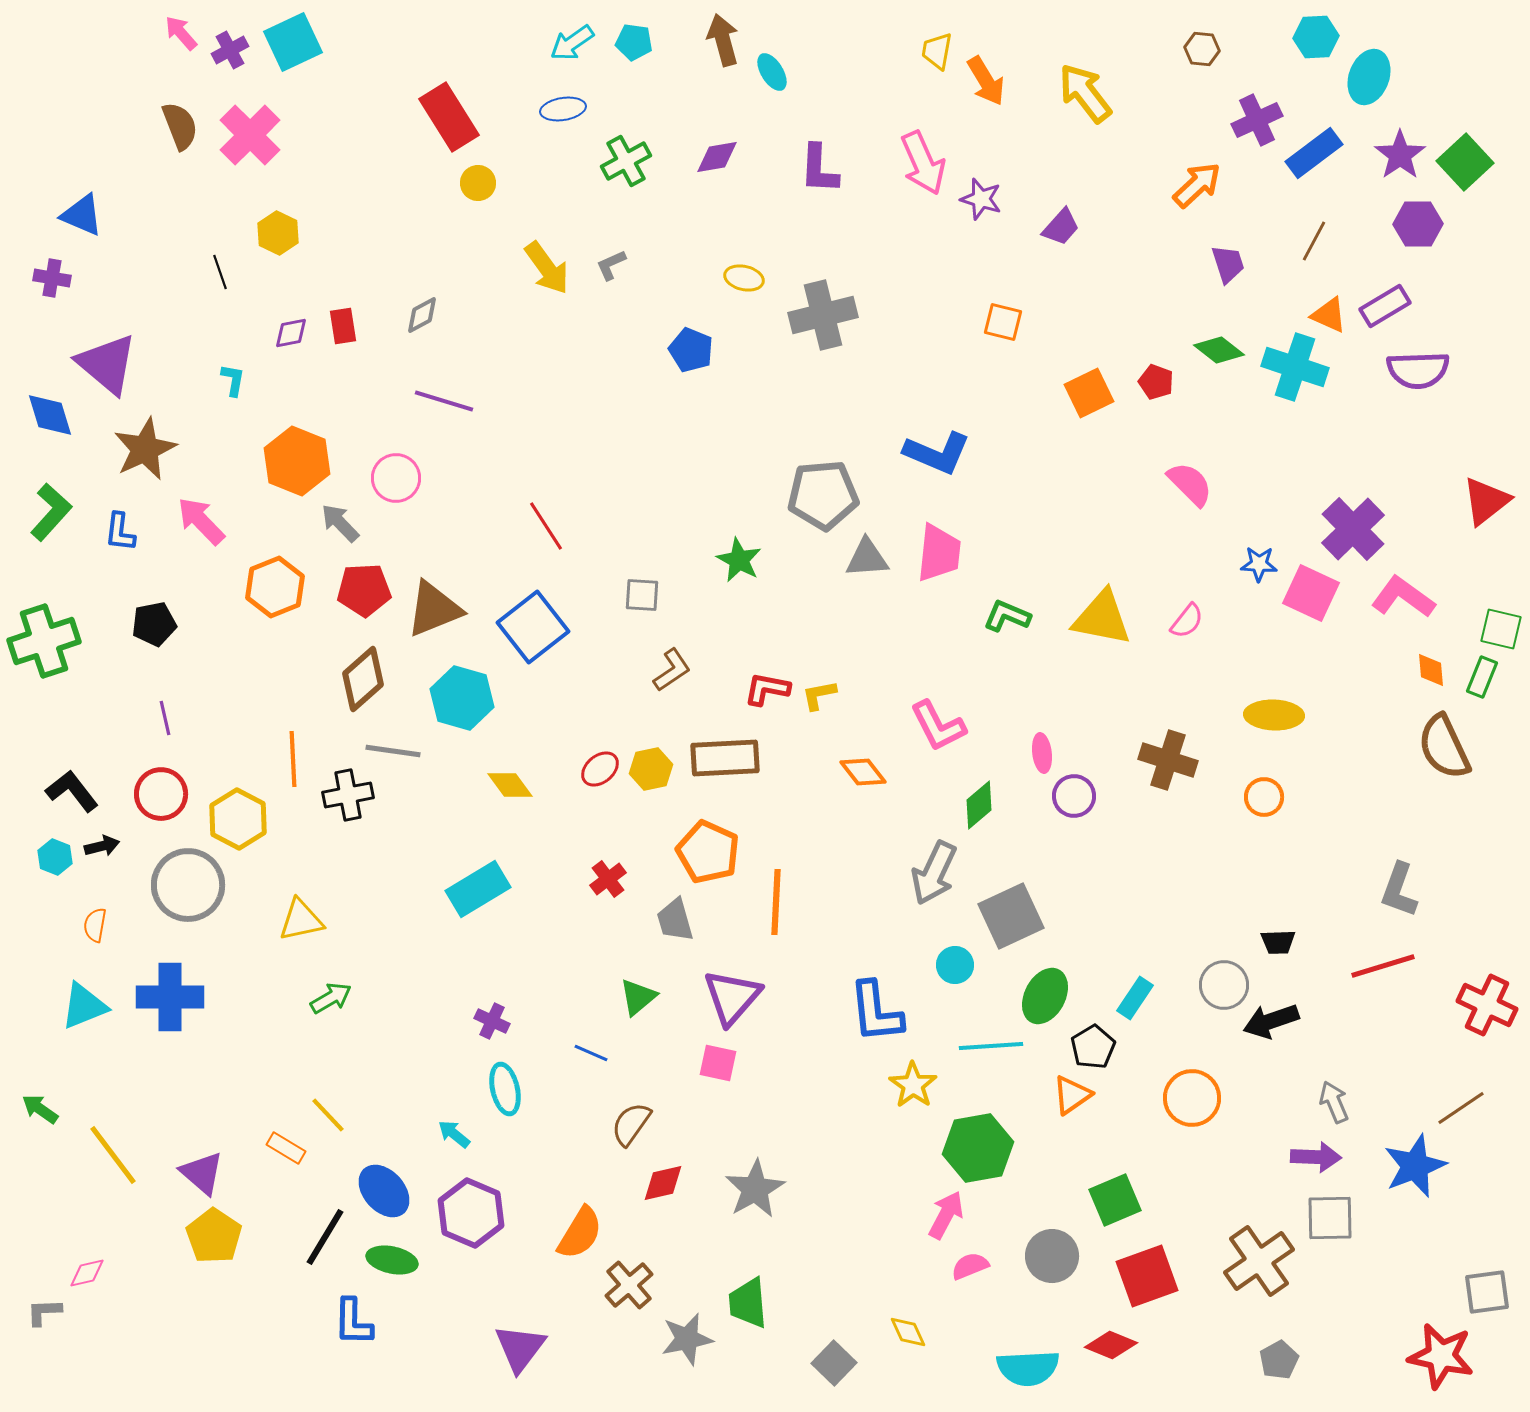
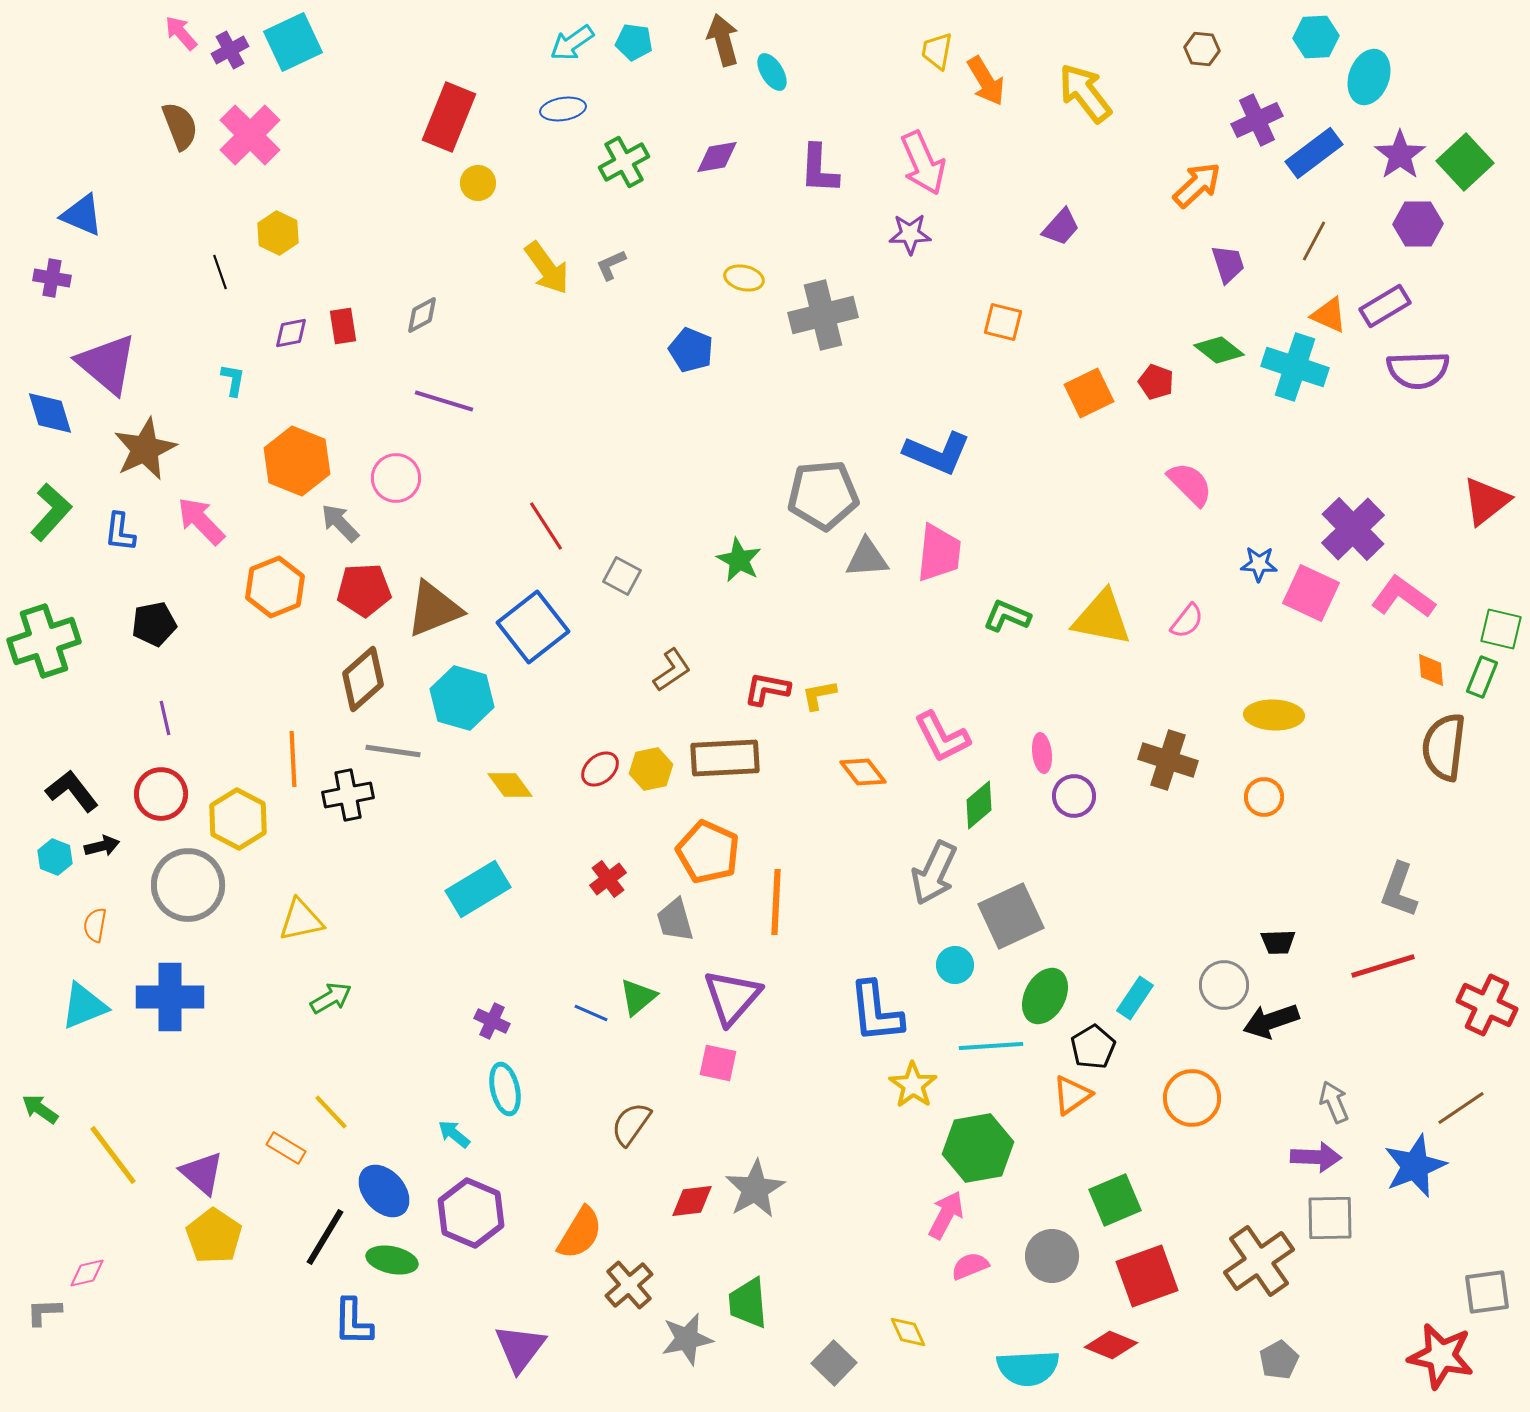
red rectangle at (449, 117): rotated 54 degrees clockwise
green cross at (626, 161): moved 2 px left, 1 px down
purple star at (981, 199): moved 71 px left, 35 px down; rotated 18 degrees counterclockwise
blue diamond at (50, 415): moved 2 px up
gray square at (642, 595): moved 20 px left, 19 px up; rotated 24 degrees clockwise
pink L-shape at (938, 726): moved 4 px right, 11 px down
brown semicircle at (1444, 747): rotated 32 degrees clockwise
blue line at (591, 1053): moved 40 px up
yellow line at (328, 1115): moved 3 px right, 3 px up
red diamond at (663, 1183): moved 29 px right, 18 px down; rotated 6 degrees clockwise
